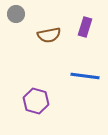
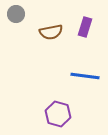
brown semicircle: moved 2 px right, 3 px up
purple hexagon: moved 22 px right, 13 px down
